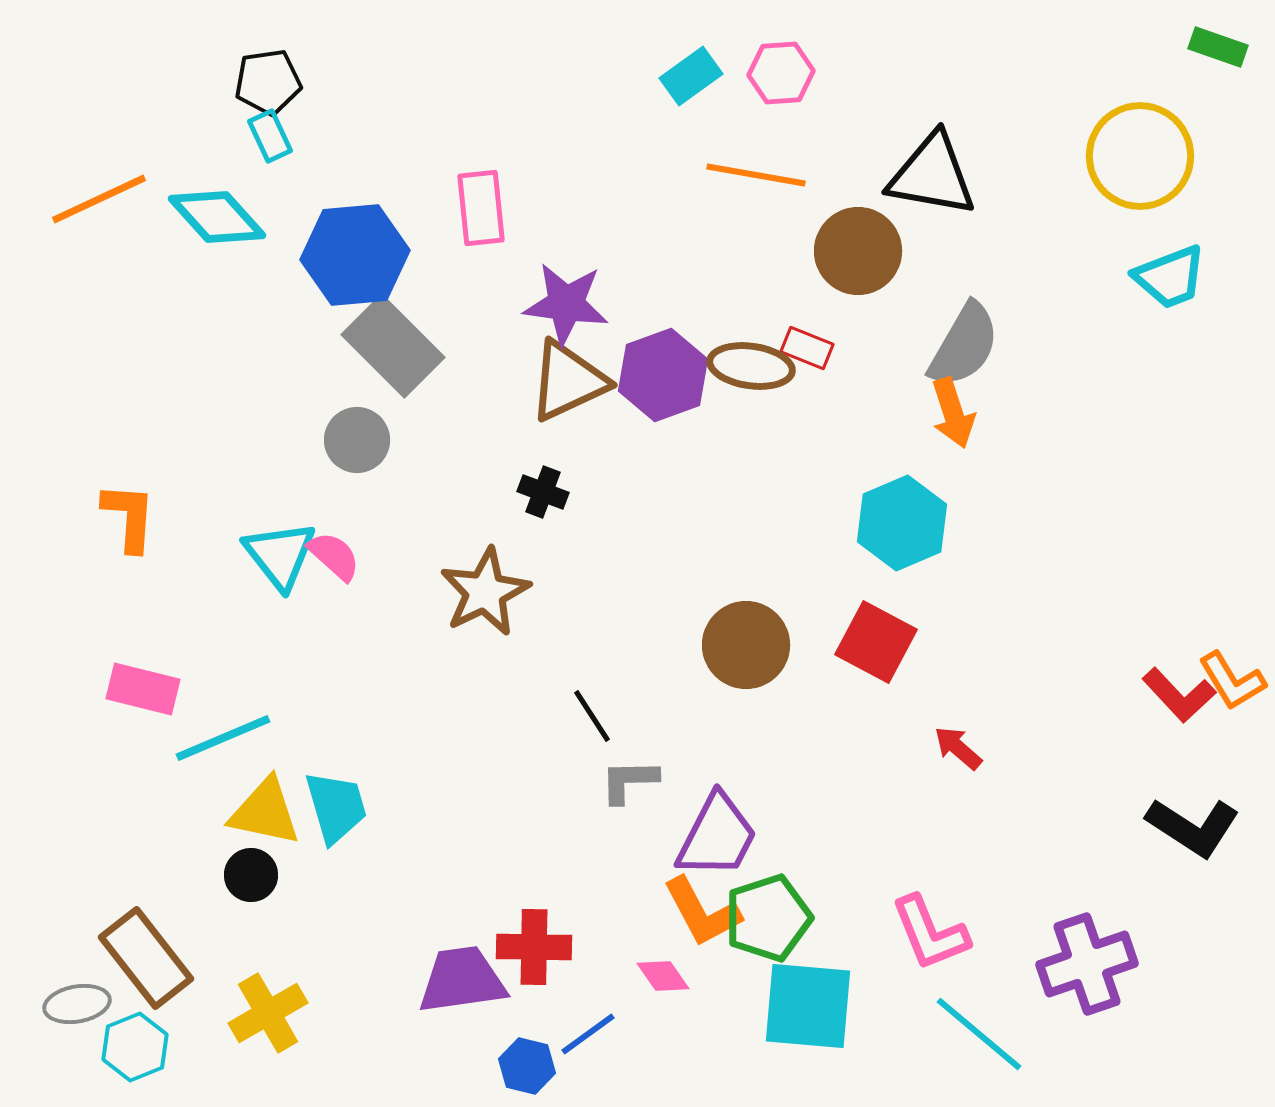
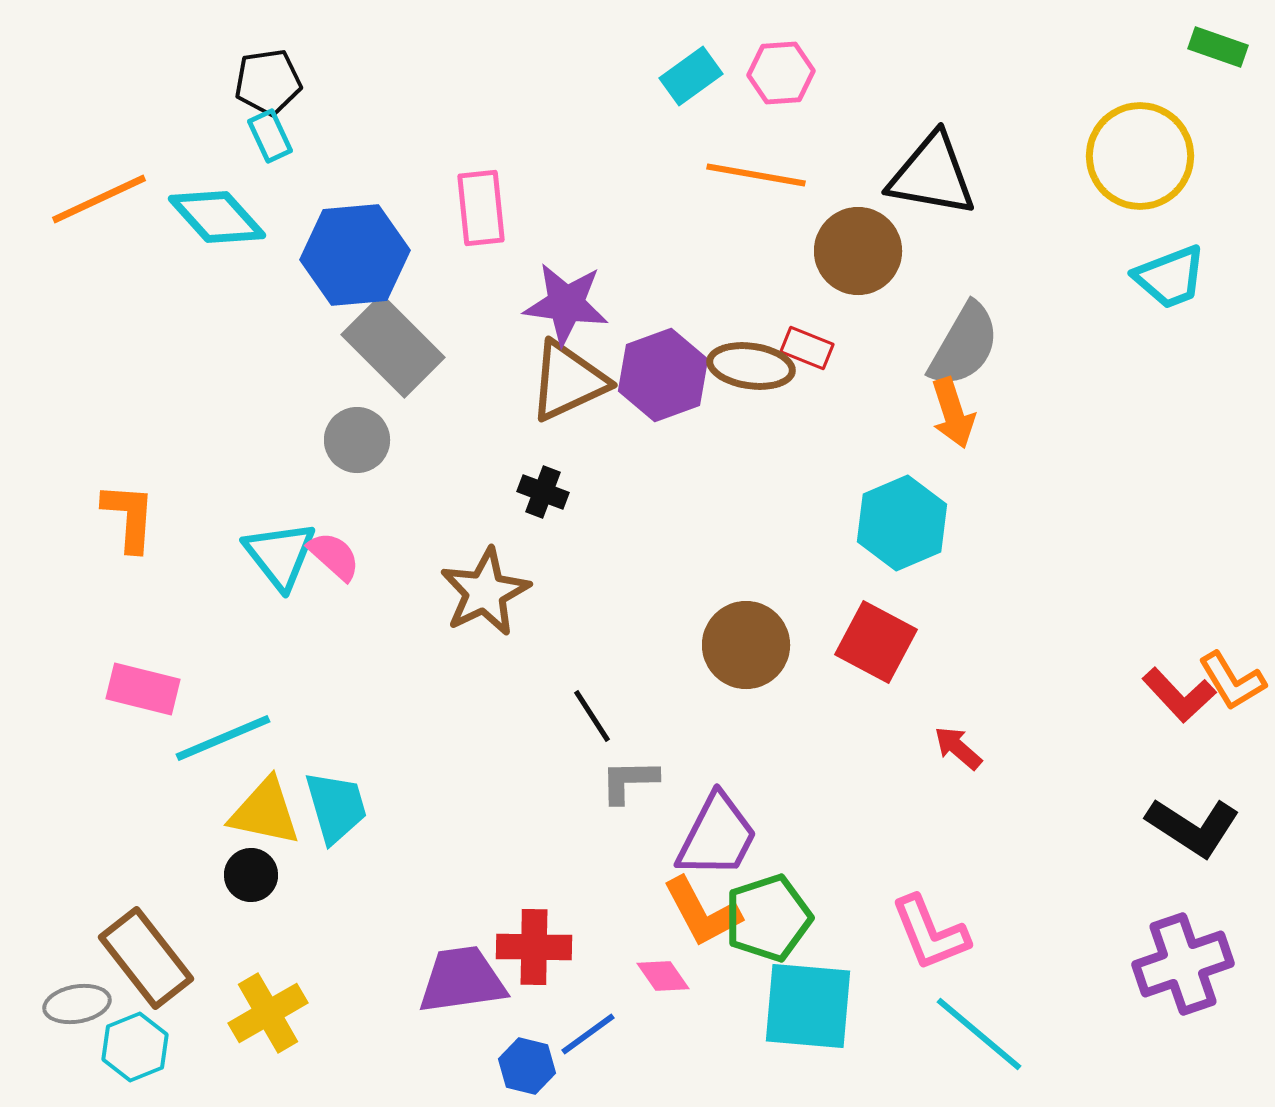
purple cross at (1087, 964): moved 96 px right
